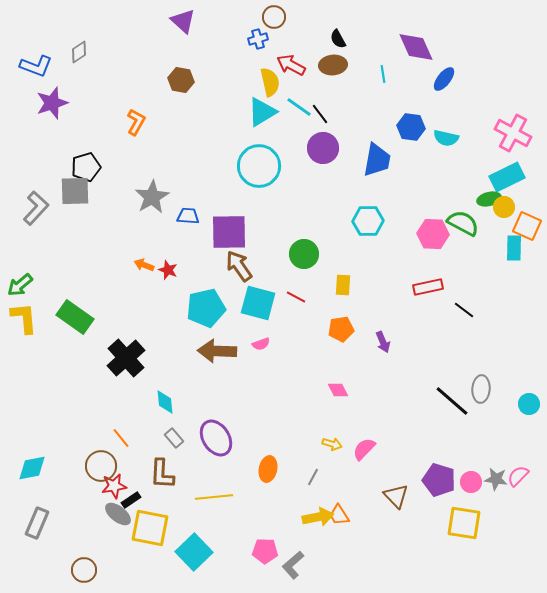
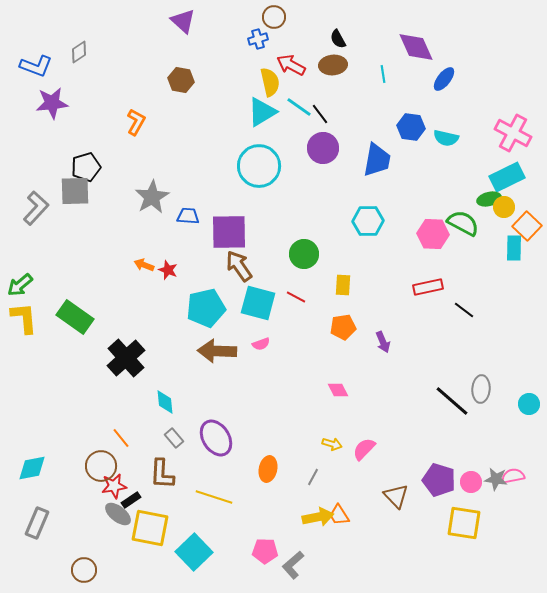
purple star at (52, 103): rotated 12 degrees clockwise
orange square at (527, 226): rotated 20 degrees clockwise
orange pentagon at (341, 329): moved 2 px right, 2 px up
pink semicircle at (518, 476): moved 5 px left; rotated 35 degrees clockwise
yellow line at (214, 497): rotated 24 degrees clockwise
